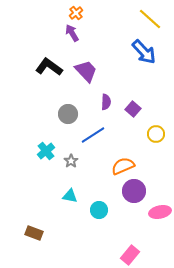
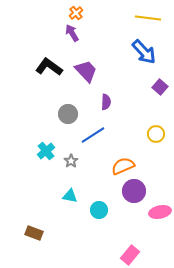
yellow line: moved 2 px left, 1 px up; rotated 35 degrees counterclockwise
purple square: moved 27 px right, 22 px up
